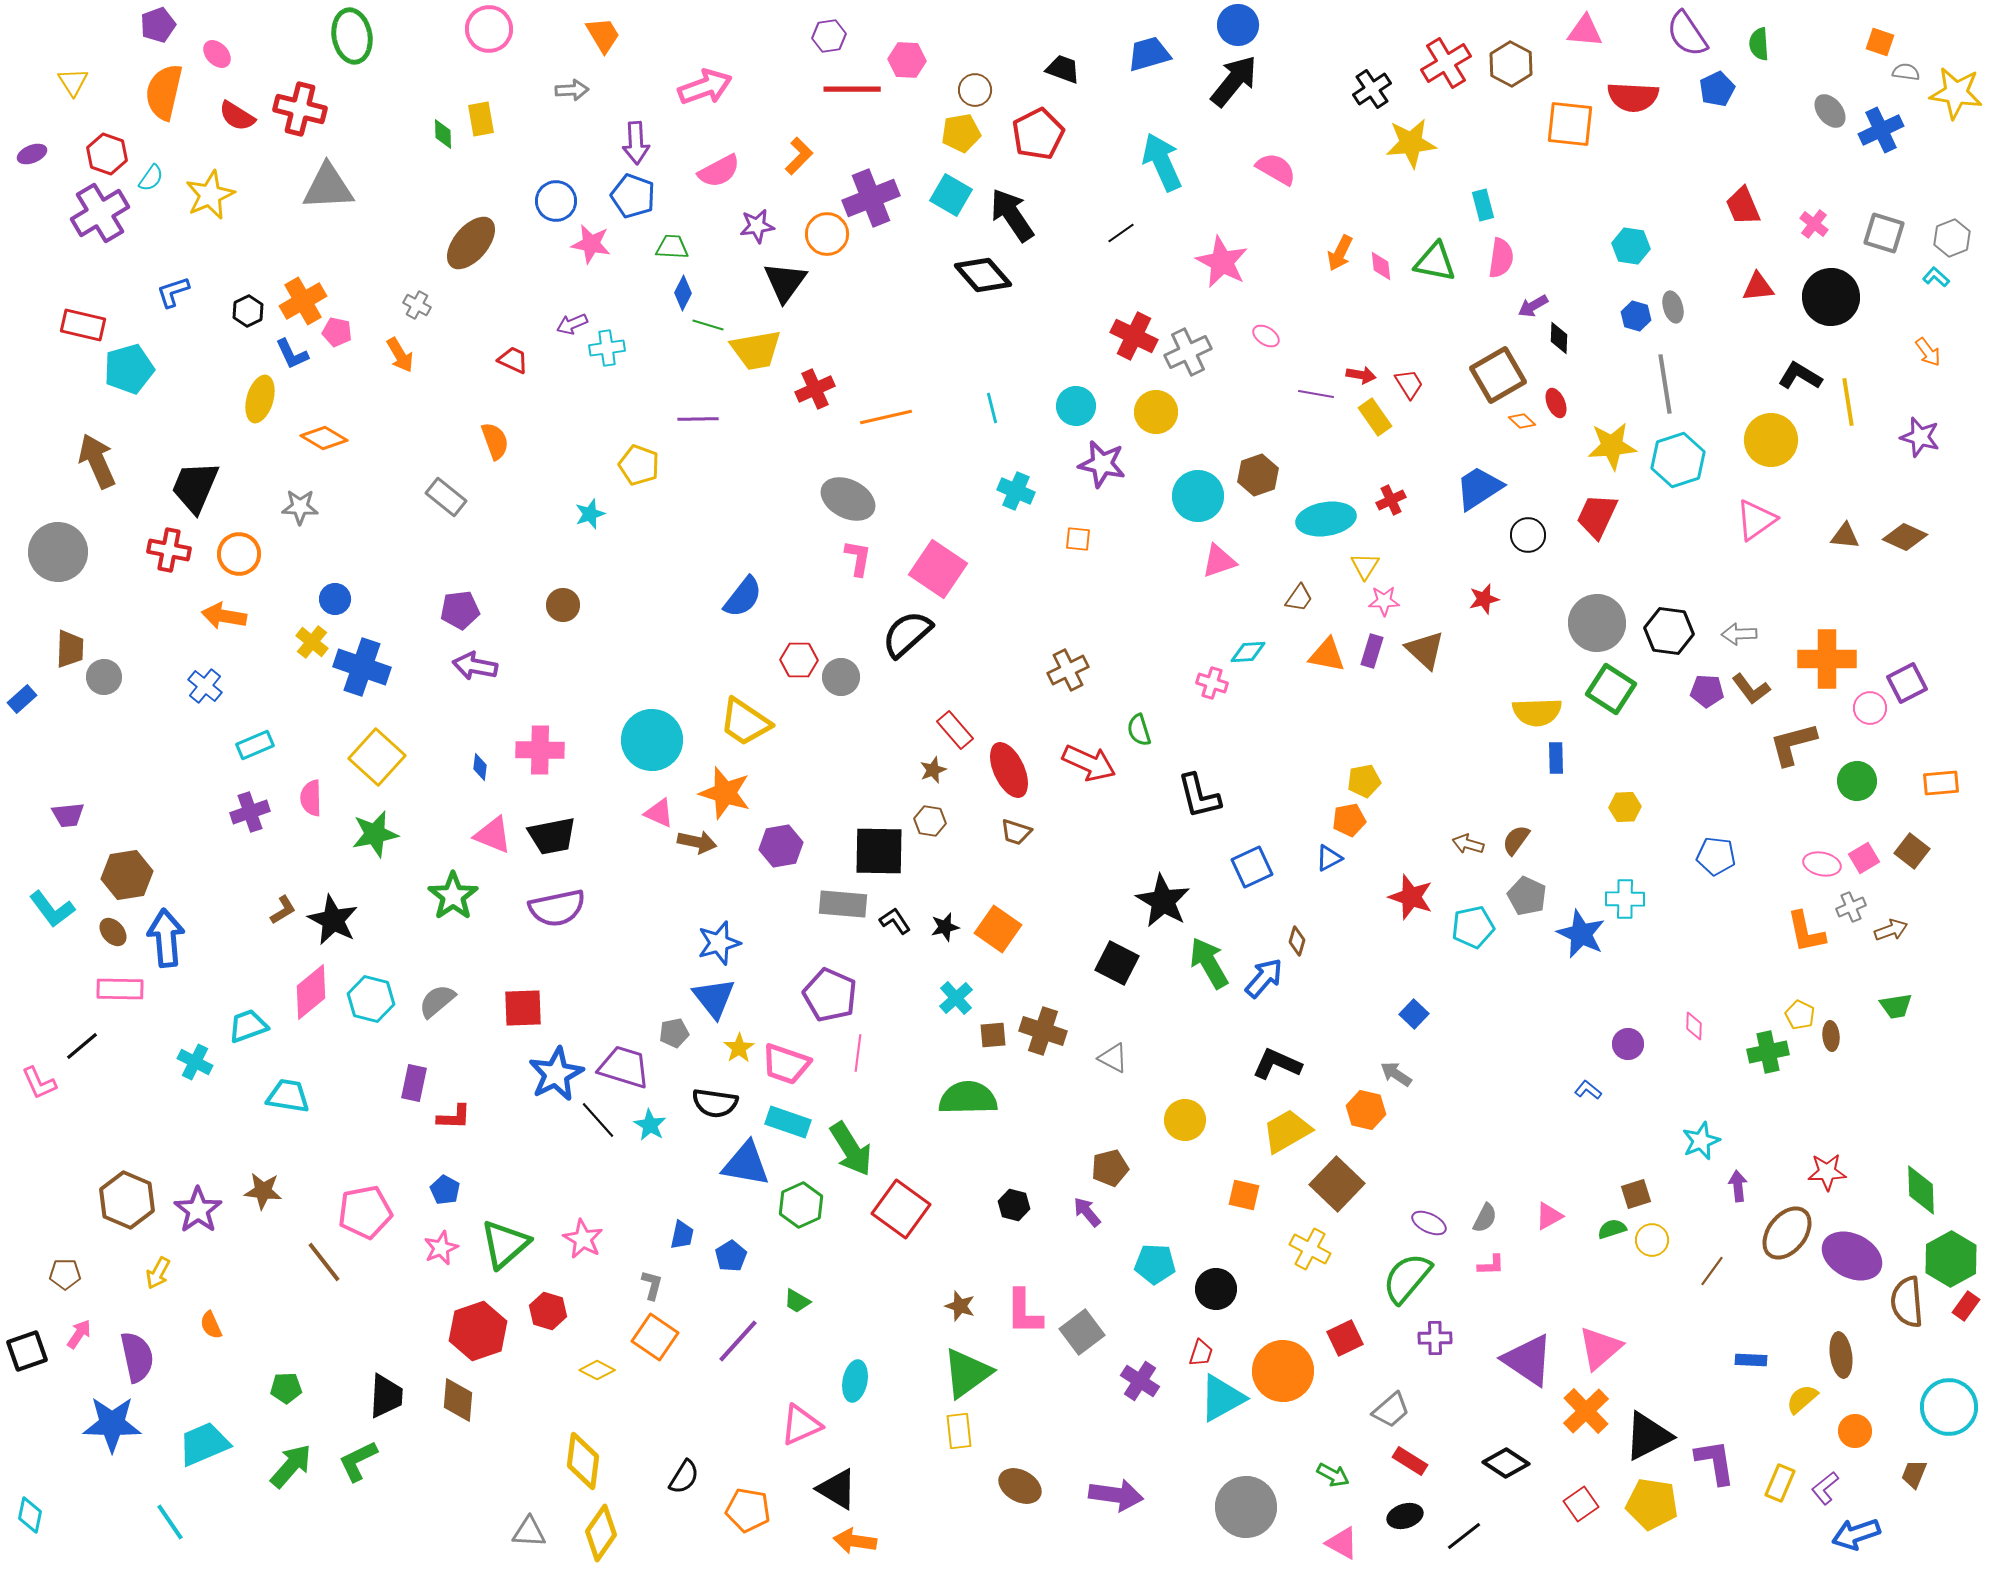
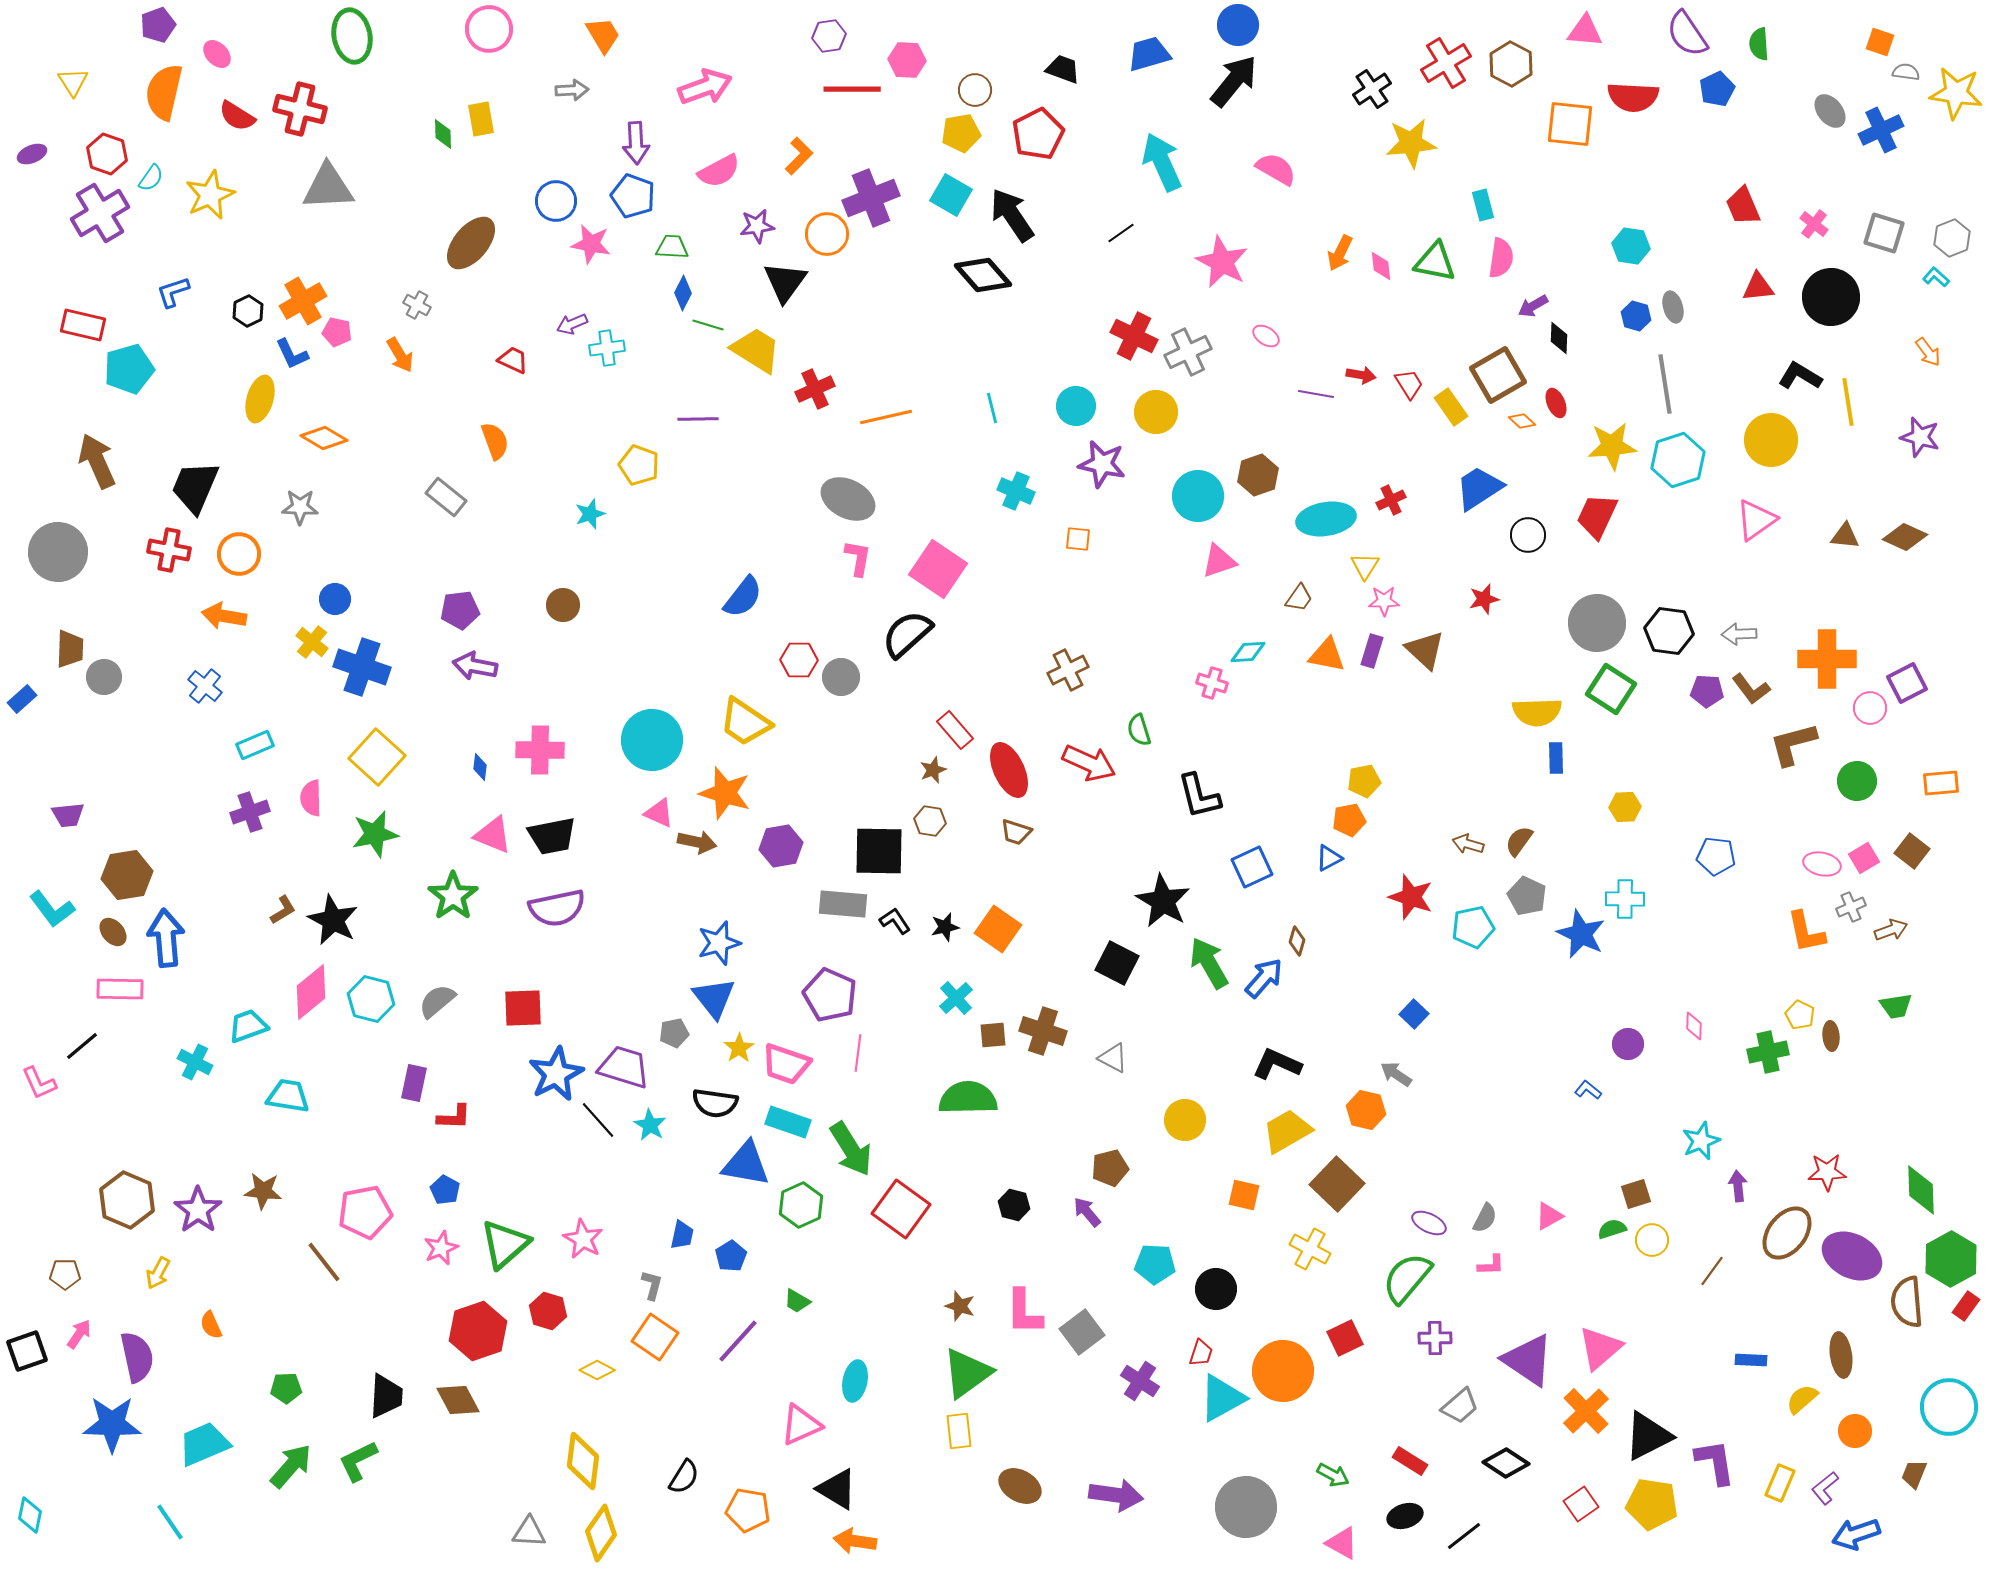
yellow trapezoid at (756, 350): rotated 138 degrees counterclockwise
yellow rectangle at (1375, 417): moved 76 px right, 10 px up
brown semicircle at (1516, 840): moved 3 px right, 1 px down
brown diamond at (458, 1400): rotated 33 degrees counterclockwise
gray trapezoid at (1391, 1410): moved 69 px right, 4 px up
